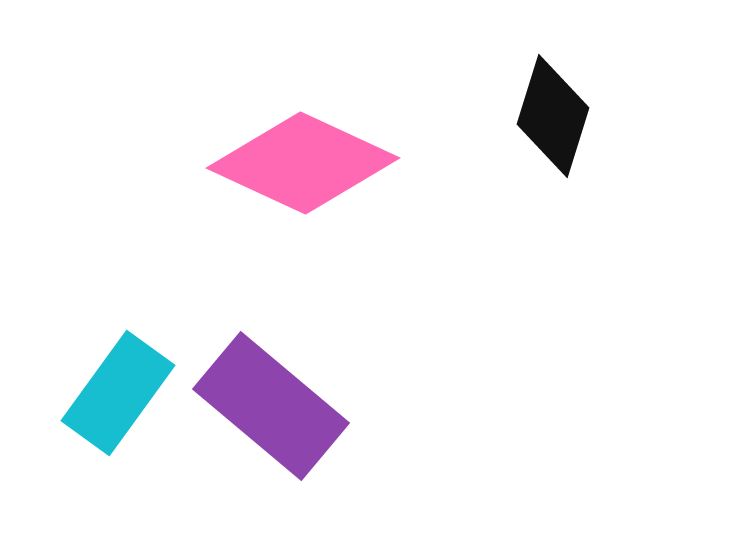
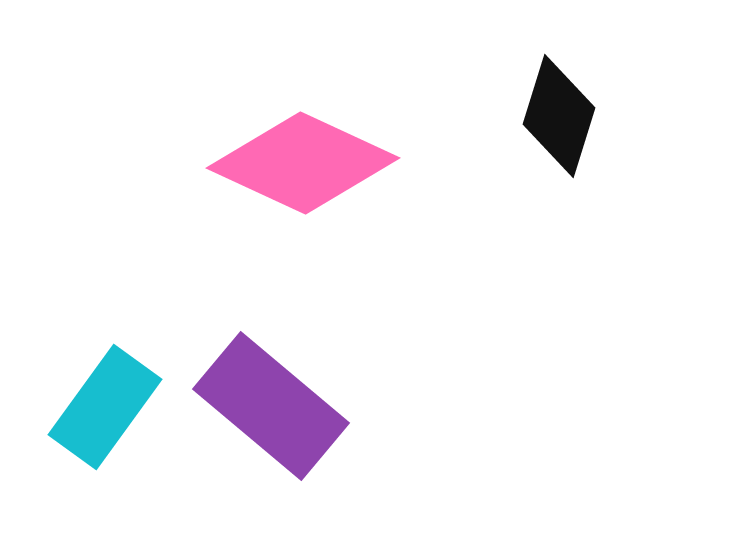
black diamond: moved 6 px right
cyan rectangle: moved 13 px left, 14 px down
